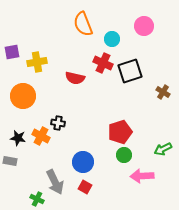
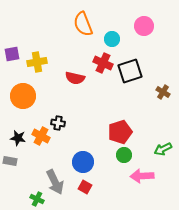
purple square: moved 2 px down
